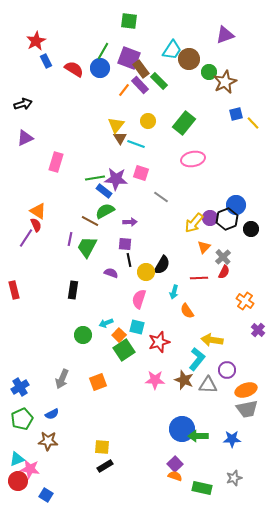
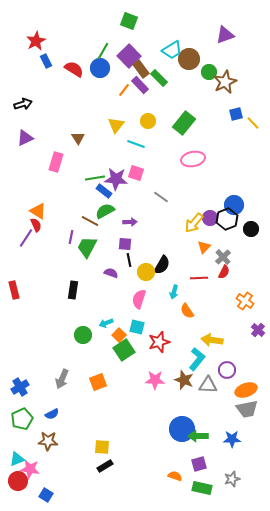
green square at (129, 21): rotated 12 degrees clockwise
cyan trapezoid at (172, 50): rotated 25 degrees clockwise
purple square at (129, 58): moved 2 px up; rotated 25 degrees clockwise
green rectangle at (159, 81): moved 3 px up
brown triangle at (120, 138): moved 42 px left
pink square at (141, 173): moved 5 px left
blue circle at (236, 205): moved 2 px left
purple line at (70, 239): moved 1 px right, 2 px up
purple square at (175, 464): moved 24 px right; rotated 28 degrees clockwise
gray star at (234, 478): moved 2 px left, 1 px down
